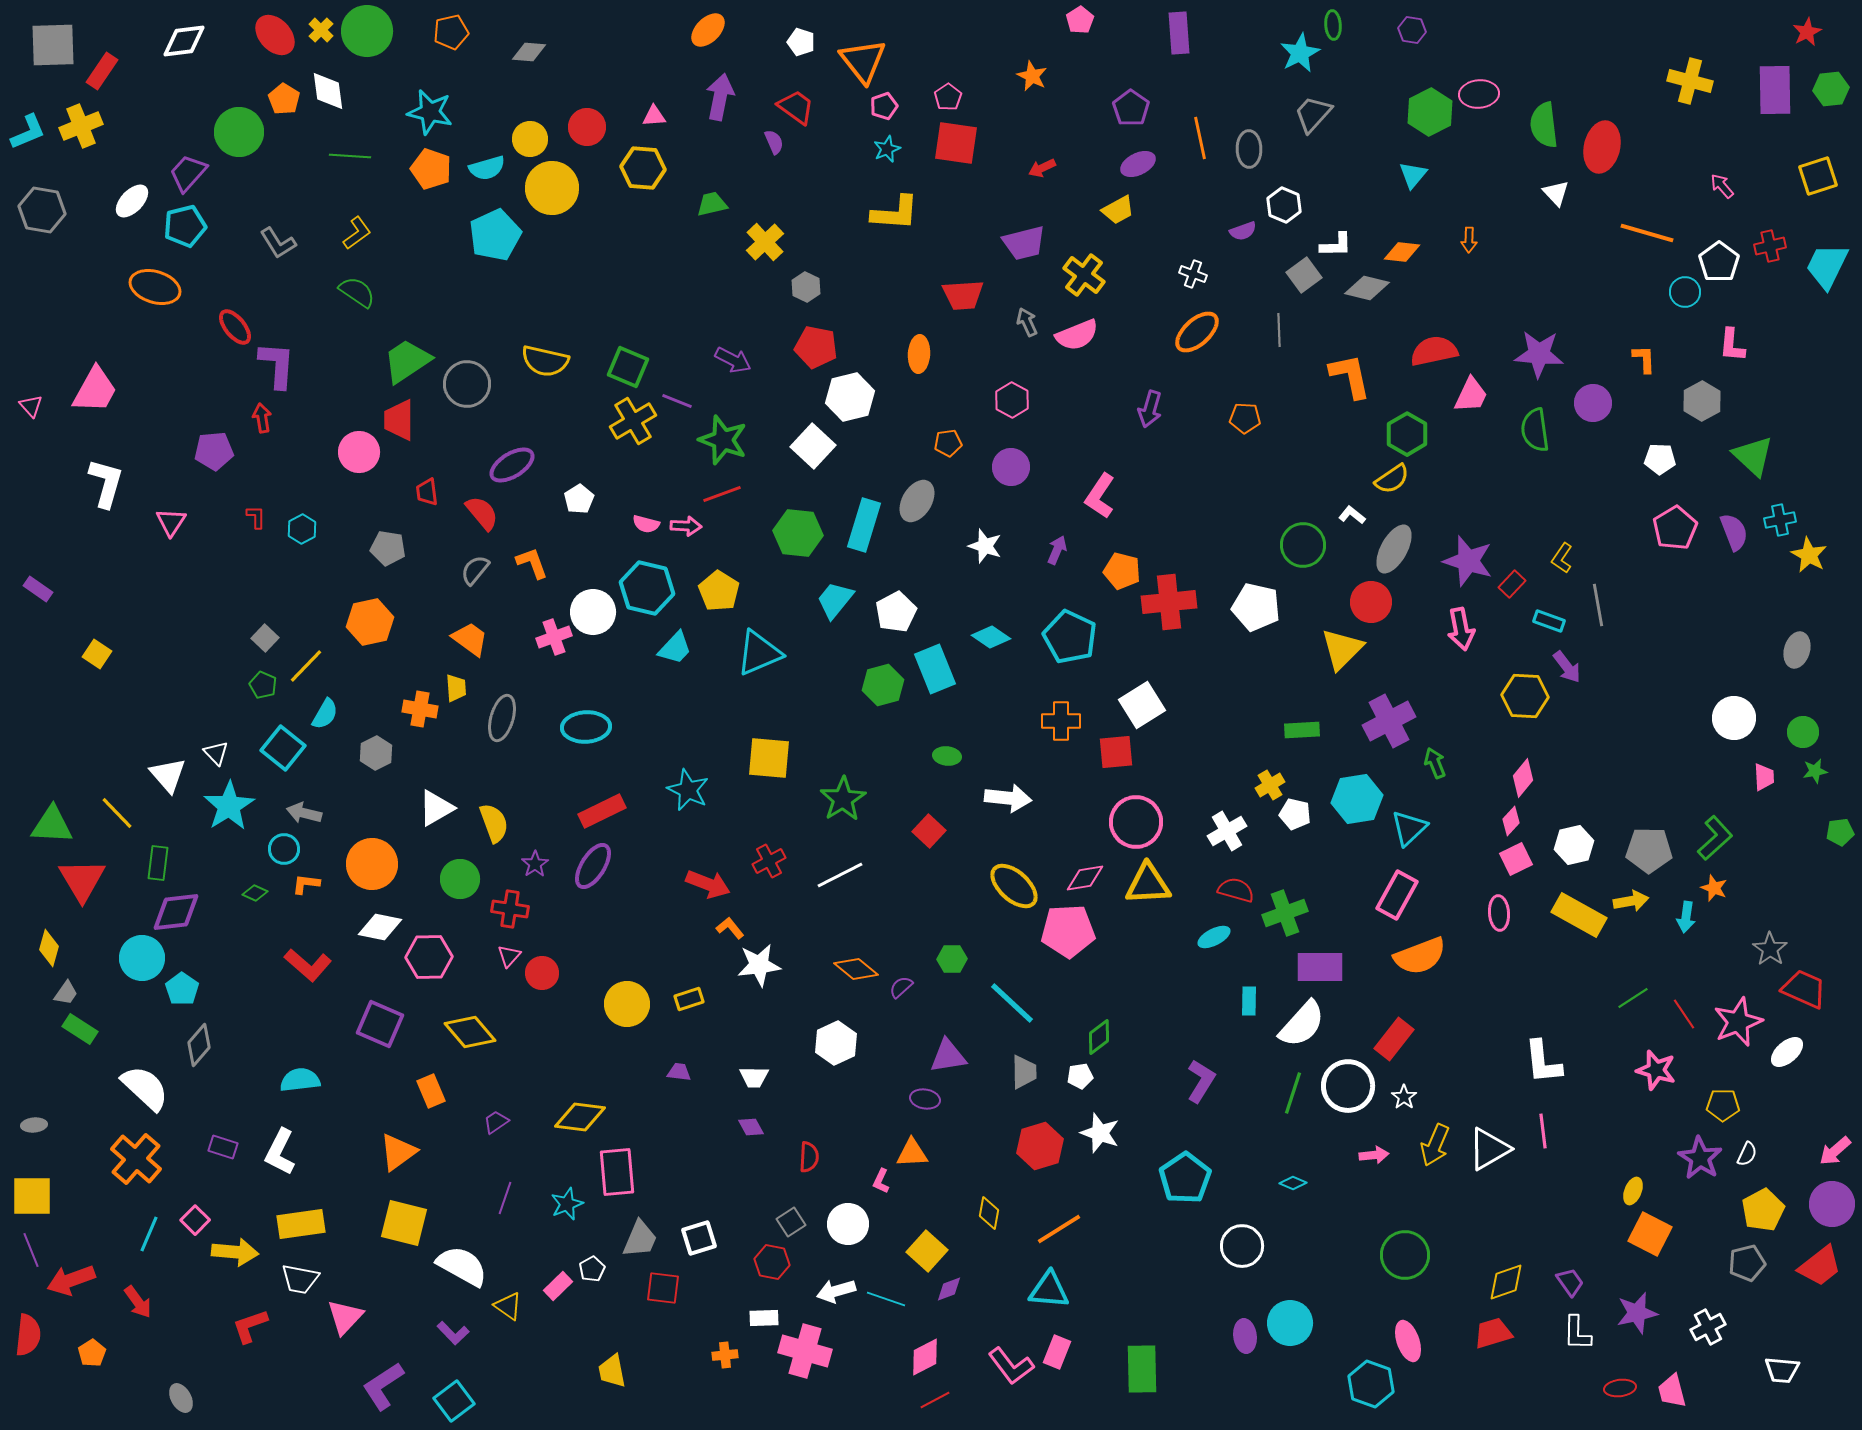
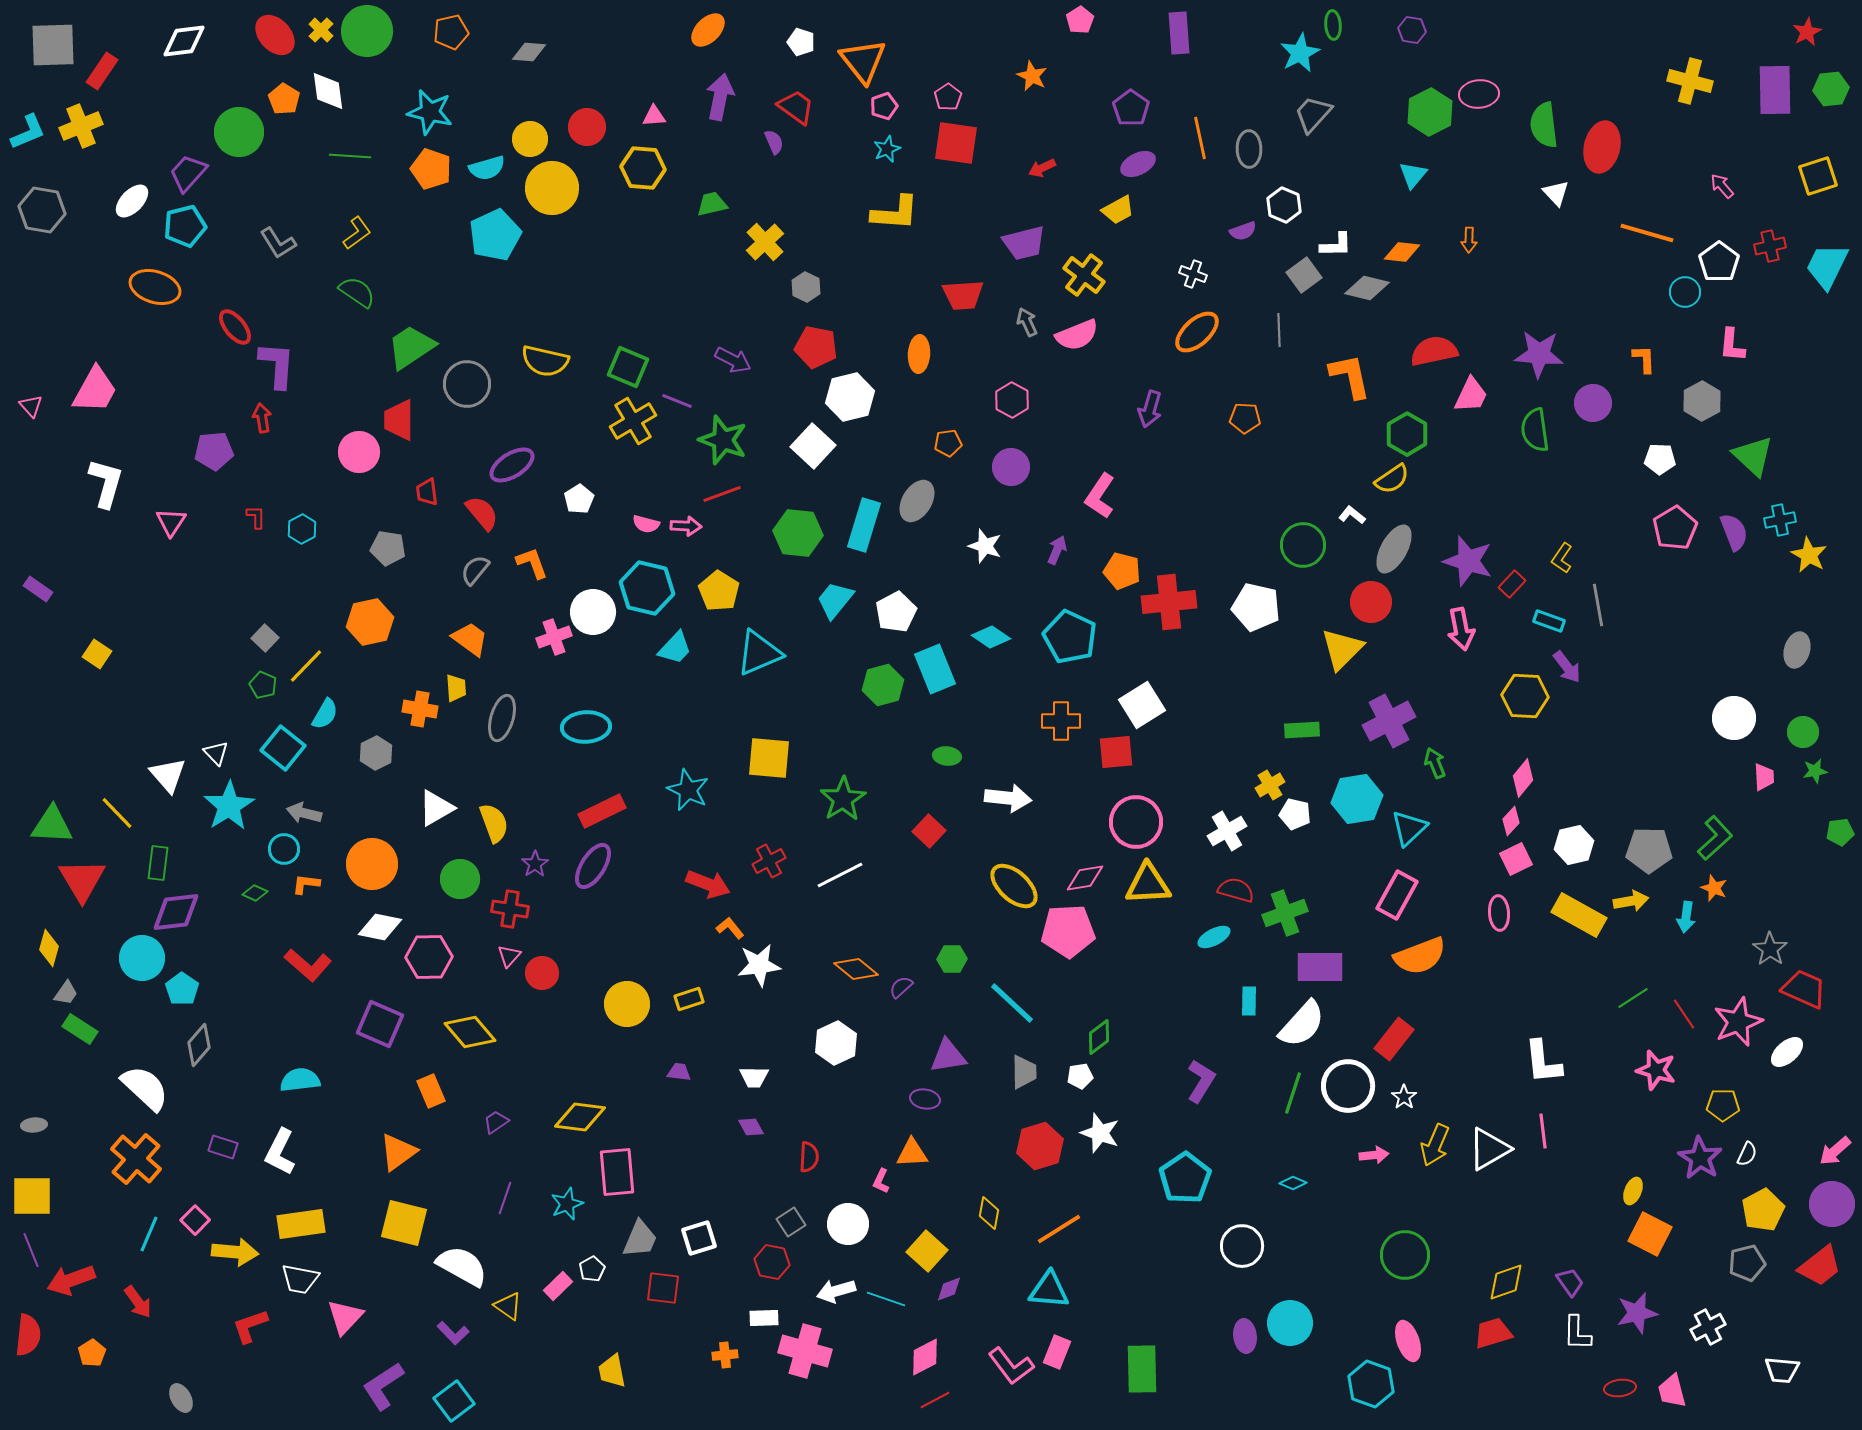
green trapezoid at (407, 361): moved 4 px right, 14 px up
